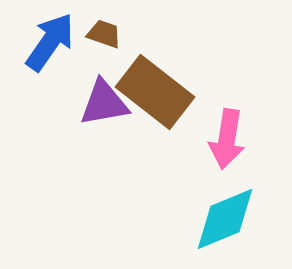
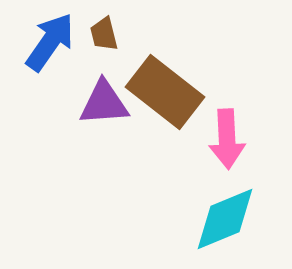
brown trapezoid: rotated 123 degrees counterclockwise
brown rectangle: moved 10 px right
purple triangle: rotated 6 degrees clockwise
pink arrow: rotated 12 degrees counterclockwise
